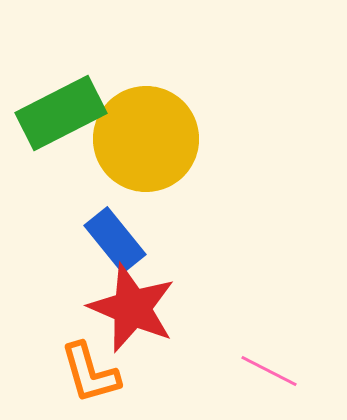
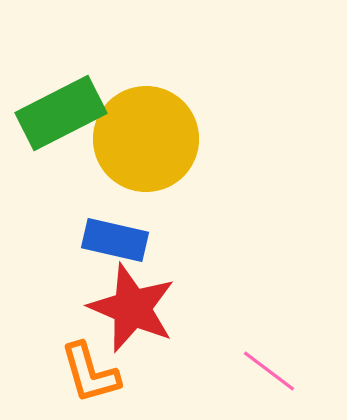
blue rectangle: rotated 38 degrees counterclockwise
pink line: rotated 10 degrees clockwise
